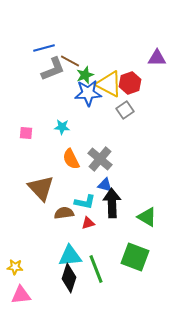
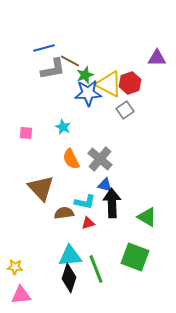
gray L-shape: rotated 12 degrees clockwise
cyan star: moved 1 px right; rotated 21 degrees clockwise
